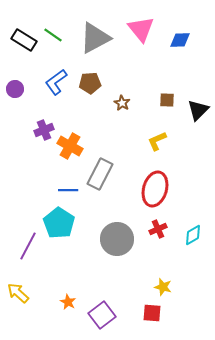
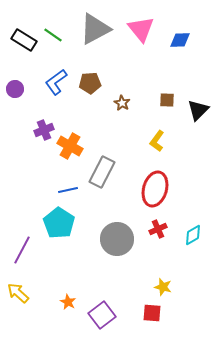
gray triangle: moved 9 px up
yellow L-shape: rotated 30 degrees counterclockwise
gray rectangle: moved 2 px right, 2 px up
blue line: rotated 12 degrees counterclockwise
purple line: moved 6 px left, 4 px down
